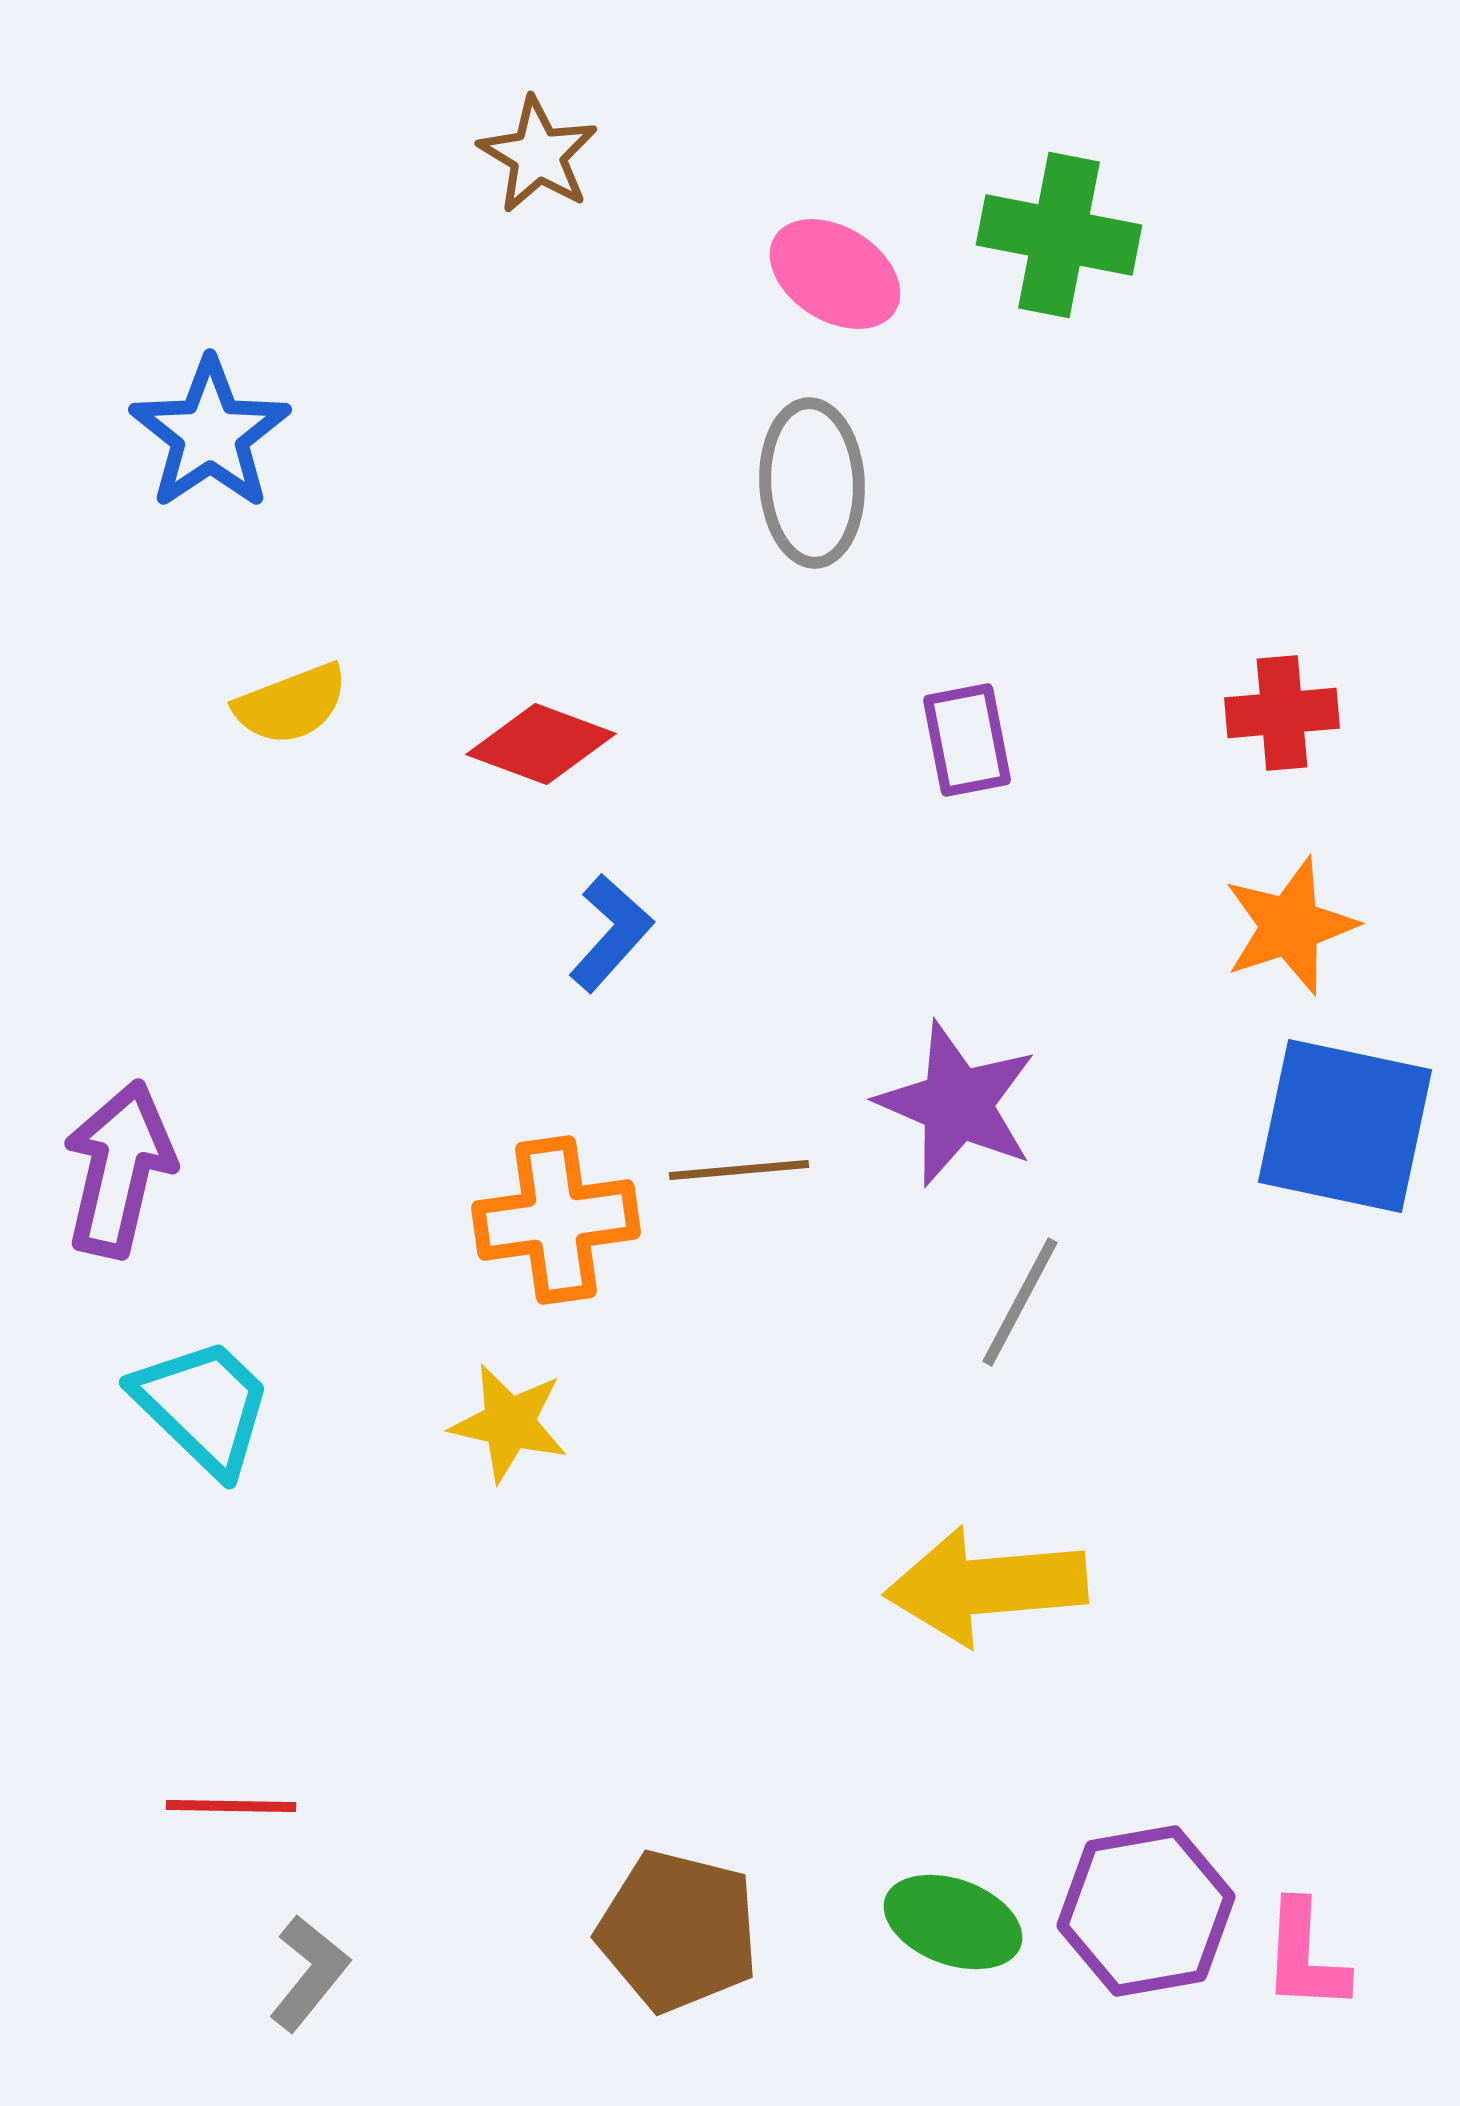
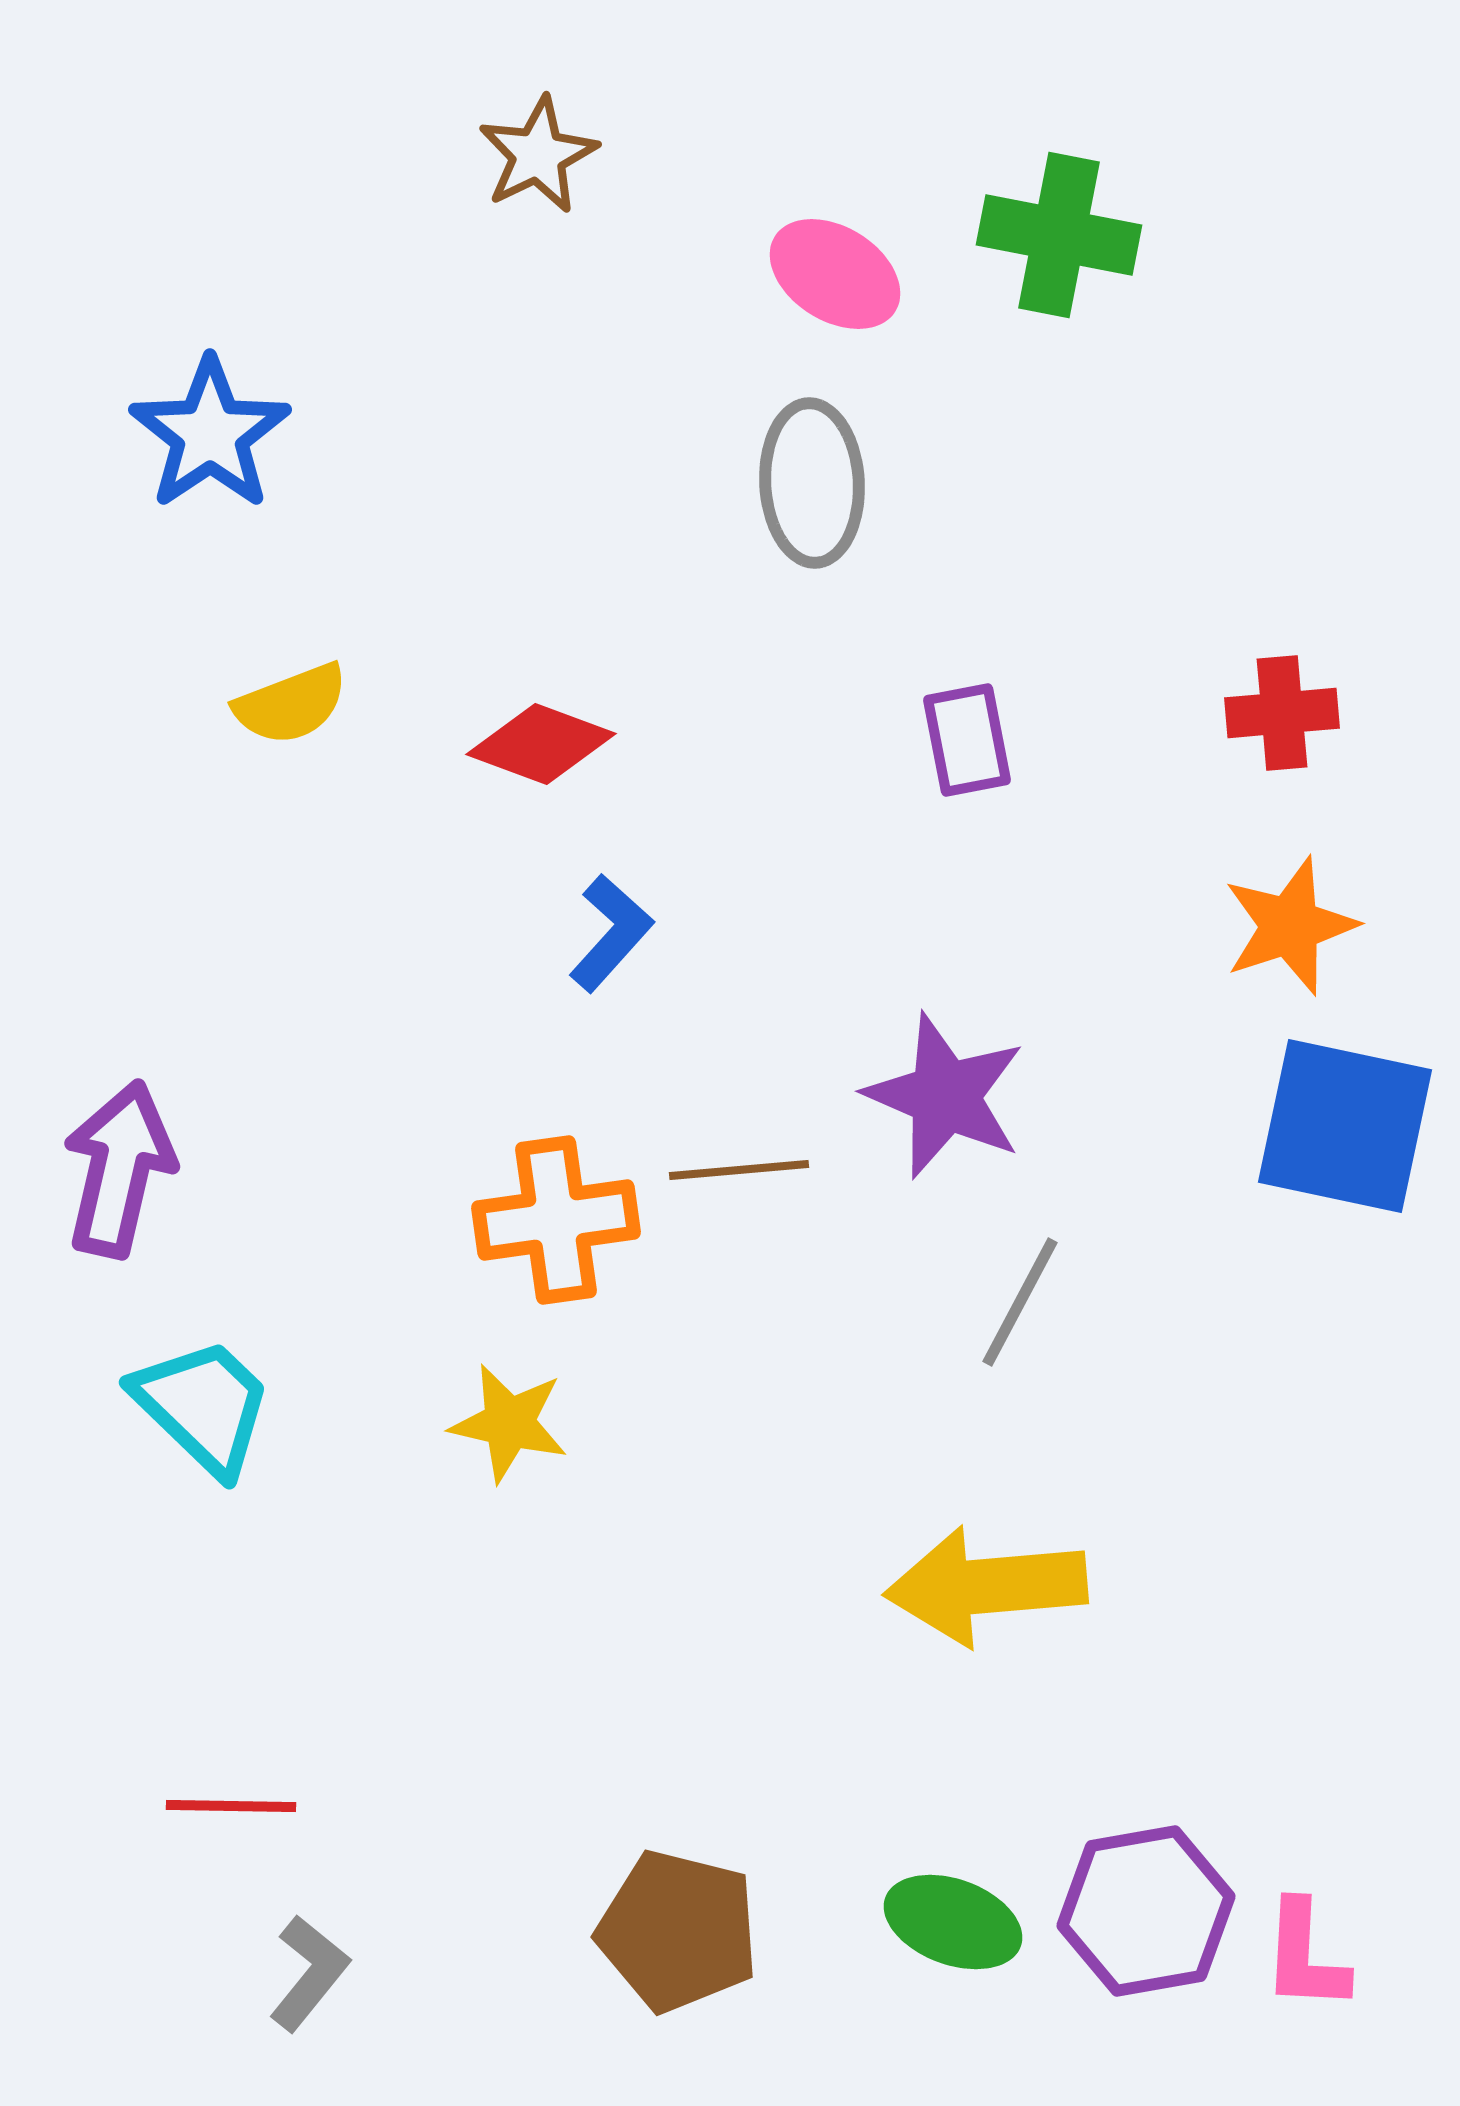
brown star: rotated 15 degrees clockwise
purple star: moved 12 px left, 8 px up
